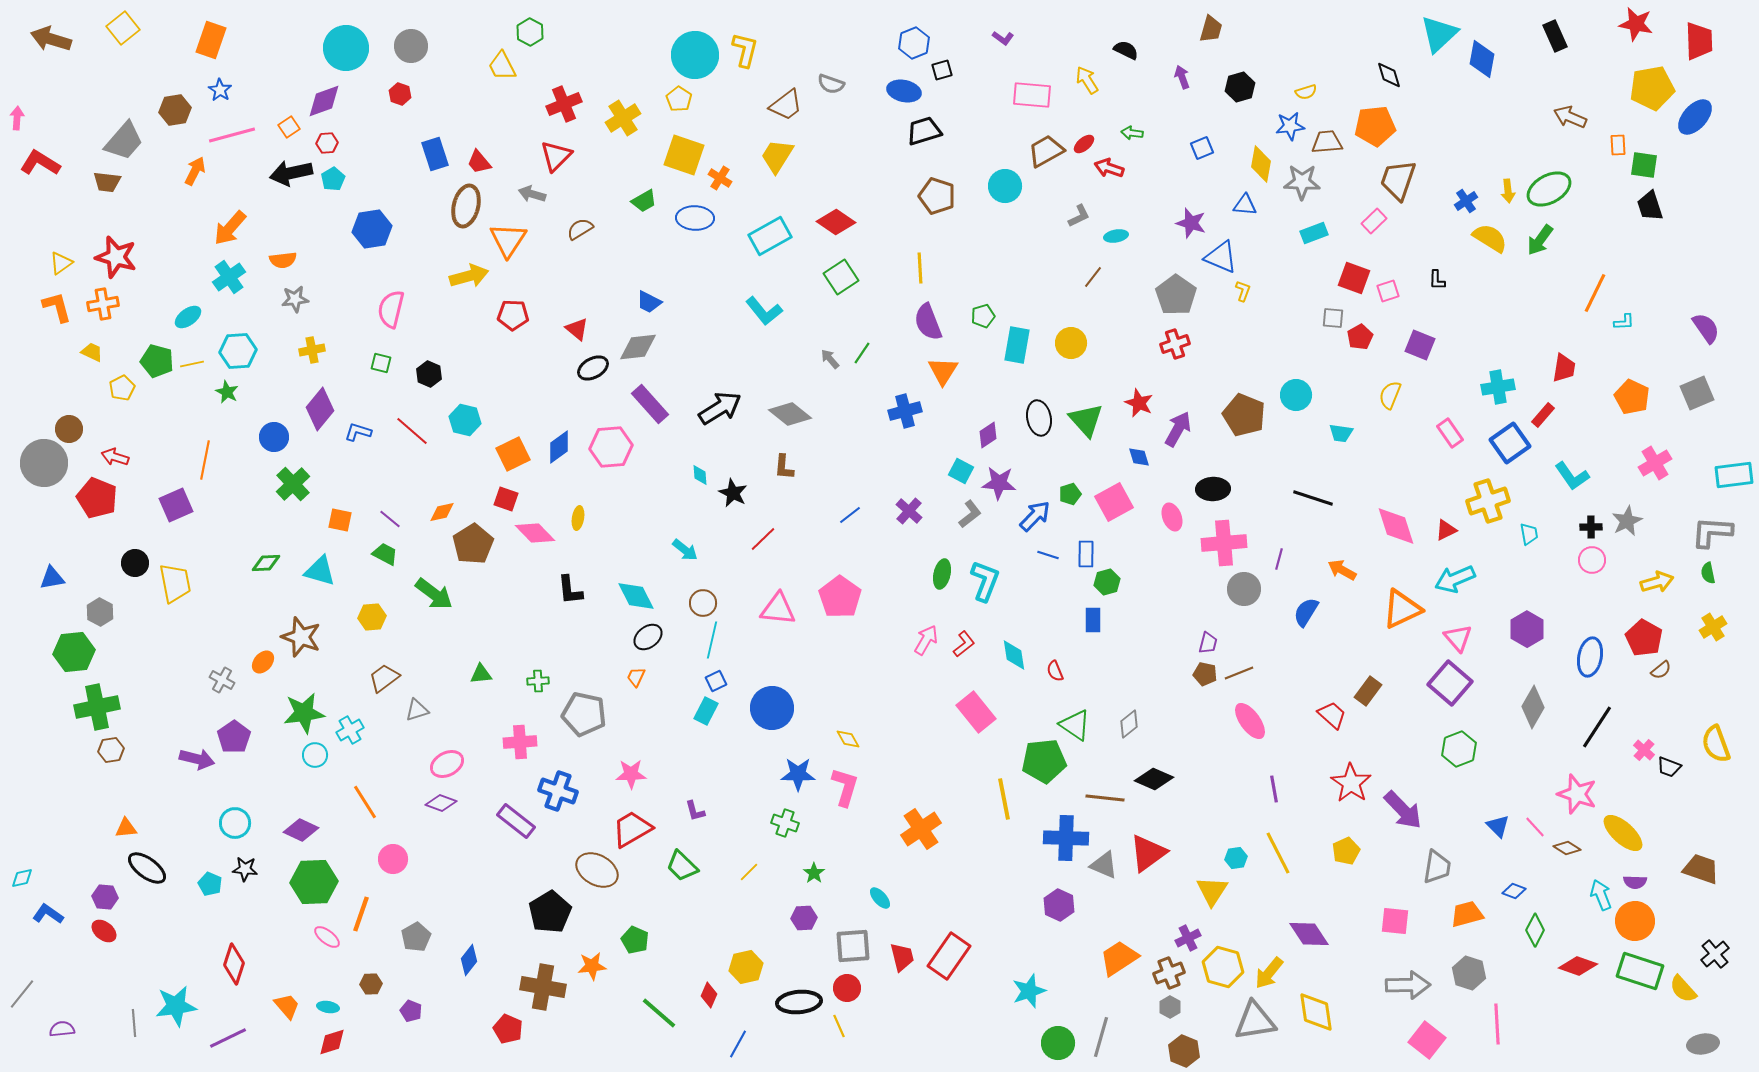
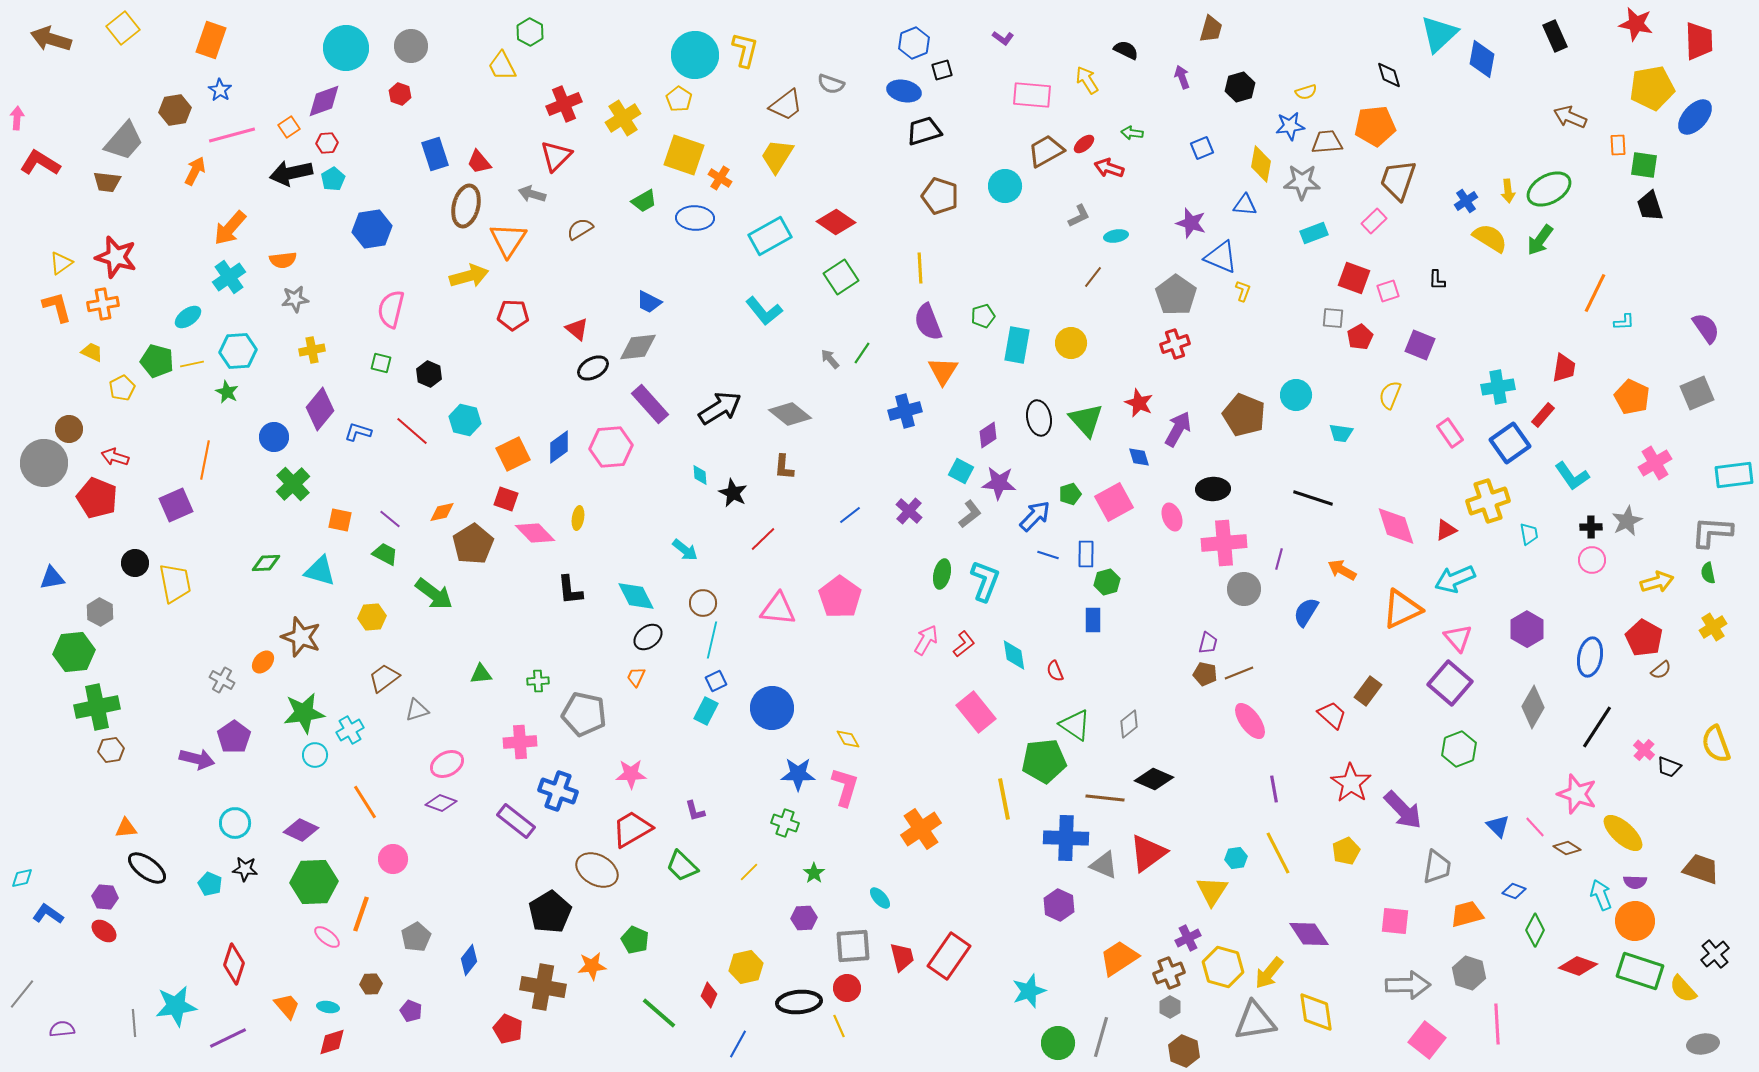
brown pentagon at (937, 196): moved 3 px right
